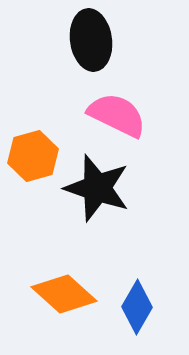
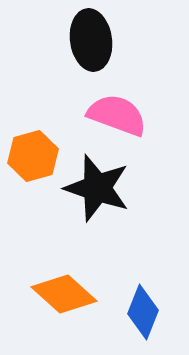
pink semicircle: rotated 6 degrees counterclockwise
blue diamond: moved 6 px right, 5 px down; rotated 8 degrees counterclockwise
